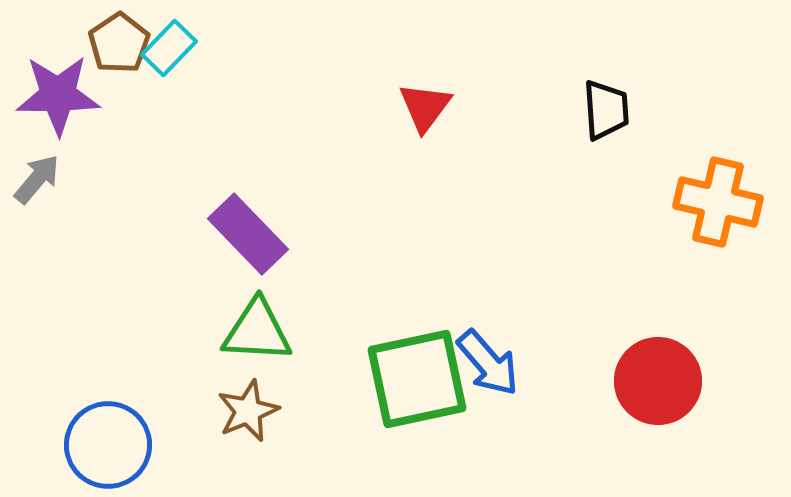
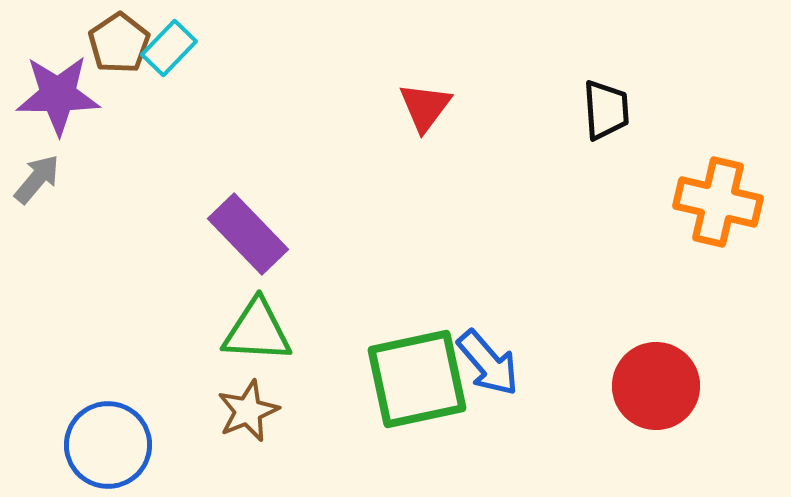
red circle: moved 2 px left, 5 px down
